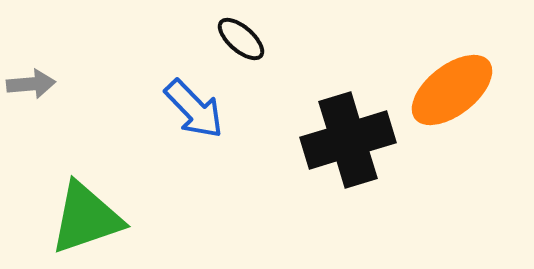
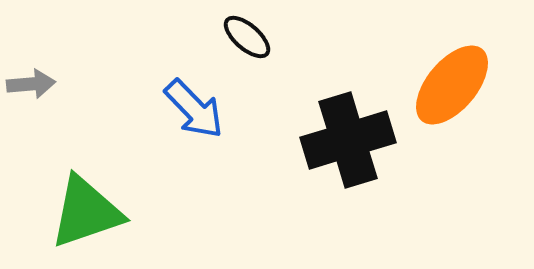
black ellipse: moved 6 px right, 2 px up
orange ellipse: moved 5 px up; rotated 12 degrees counterclockwise
green triangle: moved 6 px up
